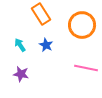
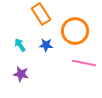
orange circle: moved 7 px left, 6 px down
blue star: rotated 24 degrees counterclockwise
pink line: moved 2 px left, 5 px up
